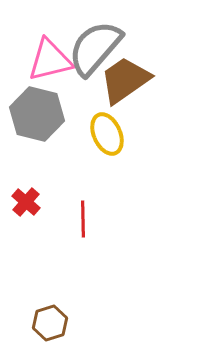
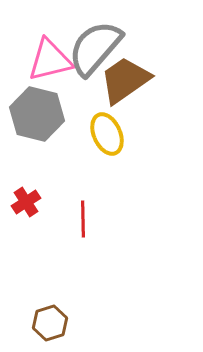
red cross: rotated 16 degrees clockwise
